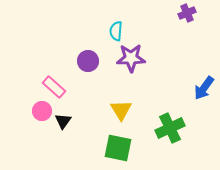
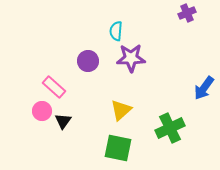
yellow triangle: rotated 20 degrees clockwise
